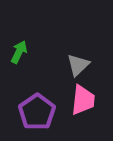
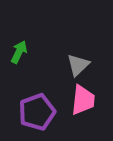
purple pentagon: rotated 15 degrees clockwise
